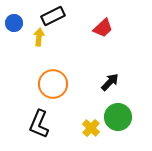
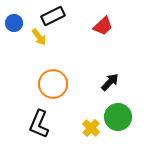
red trapezoid: moved 2 px up
yellow arrow: rotated 138 degrees clockwise
